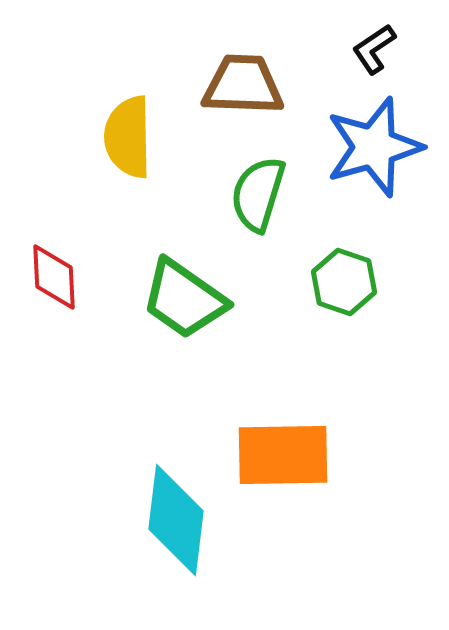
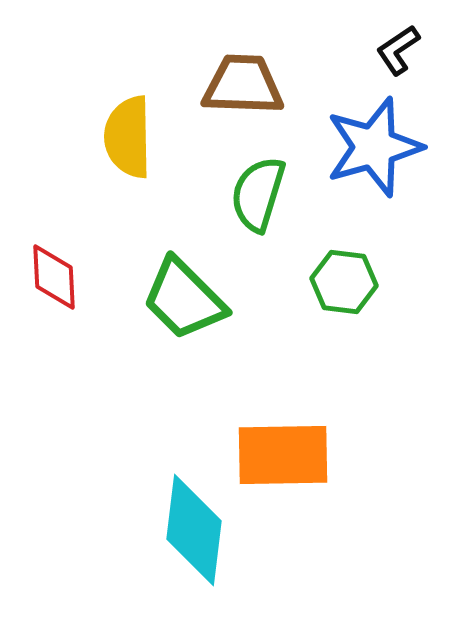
black L-shape: moved 24 px right, 1 px down
green hexagon: rotated 12 degrees counterclockwise
green trapezoid: rotated 10 degrees clockwise
cyan diamond: moved 18 px right, 10 px down
